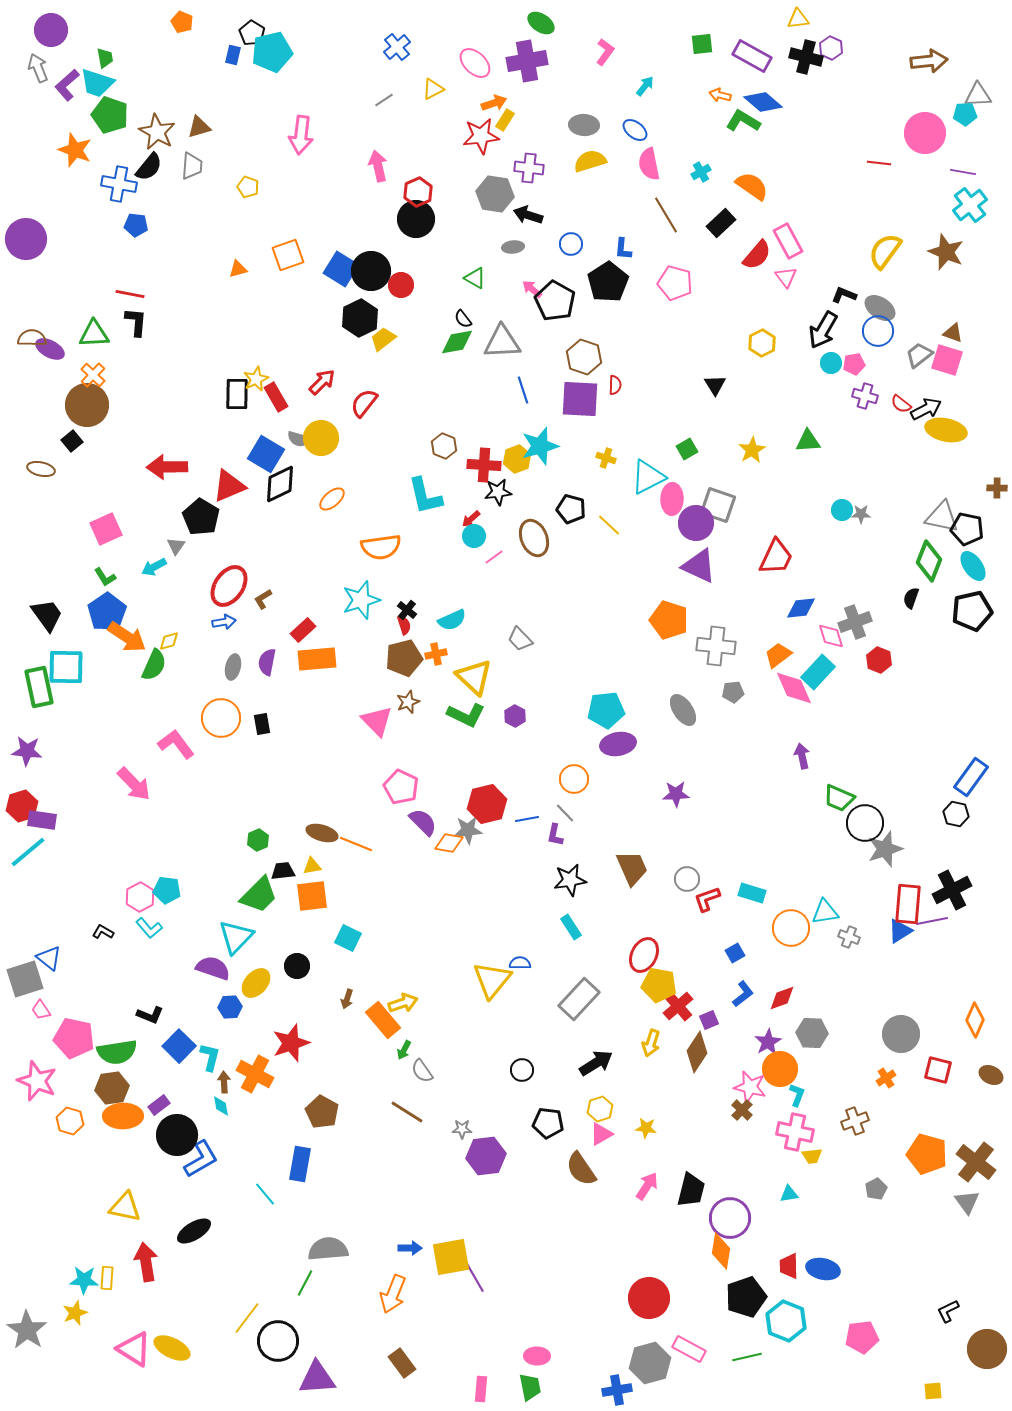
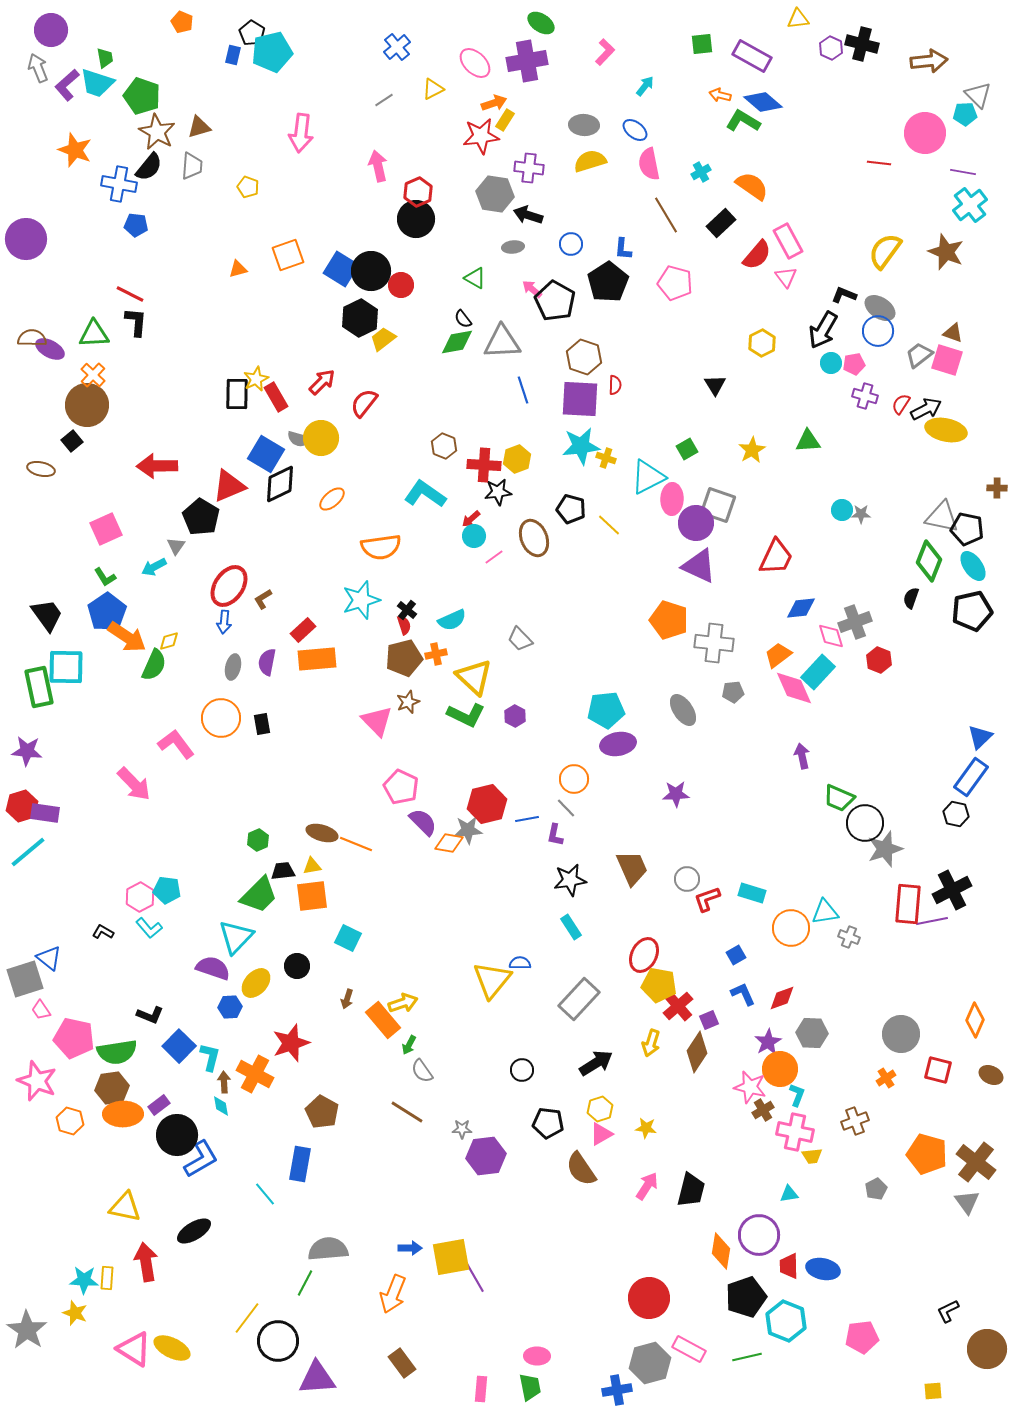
pink L-shape at (605, 52): rotated 8 degrees clockwise
black cross at (806, 57): moved 56 px right, 13 px up
gray triangle at (978, 95): rotated 48 degrees clockwise
green pentagon at (110, 115): moved 32 px right, 19 px up
pink arrow at (301, 135): moved 2 px up
red line at (130, 294): rotated 16 degrees clockwise
red semicircle at (901, 404): rotated 85 degrees clockwise
cyan star at (540, 446): moved 41 px right; rotated 9 degrees clockwise
red arrow at (167, 467): moved 10 px left, 1 px up
cyan L-shape at (425, 496): moved 2 px up; rotated 138 degrees clockwise
blue arrow at (224, 622): rotated 105 degrees clockwise
gray cross at (716, 646): moved 2 px left, 3 px up
gray line at (565, 813): moved 1 px right, 5 px up
purple rectangle at (42, 820): moved 3 px right, 7 px up
blue triangle at (900, 931): moved 80 px right, 194 px up; rotated 12 degrees counterclockwise
blue square at (735, 953): moved 1 px right, 2 px down
blue L-shape at (743, 994): rotated 76 degrees counterclockwise
green arrow at (404, 1050): moved 5 px right, 5 px up
brown cross at (742, 1110): moved 21 px right; rotated 15 degrees clockwise
orange ellipse at (123, 1116): moved 2 px up
purple circle at (730, 1218): moved 29 px right, 17 px down
yellow star at (75, 1313): rotated 30 degrees counterclockwise
